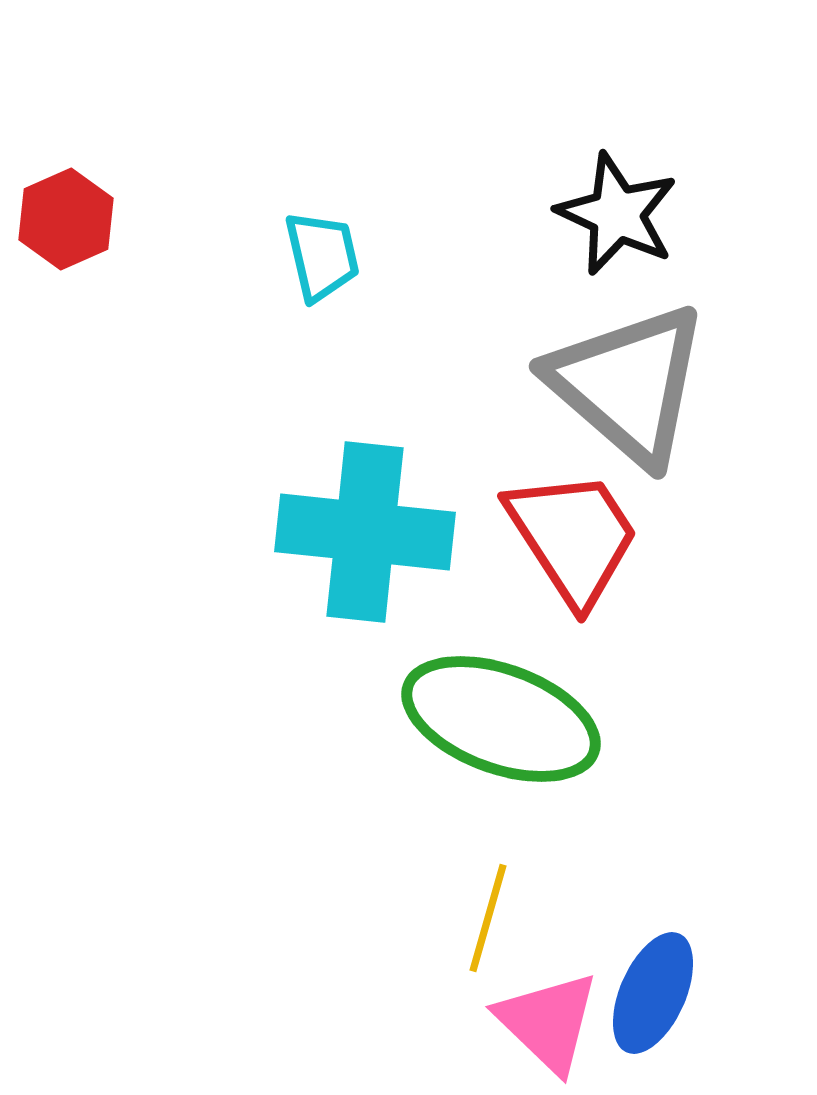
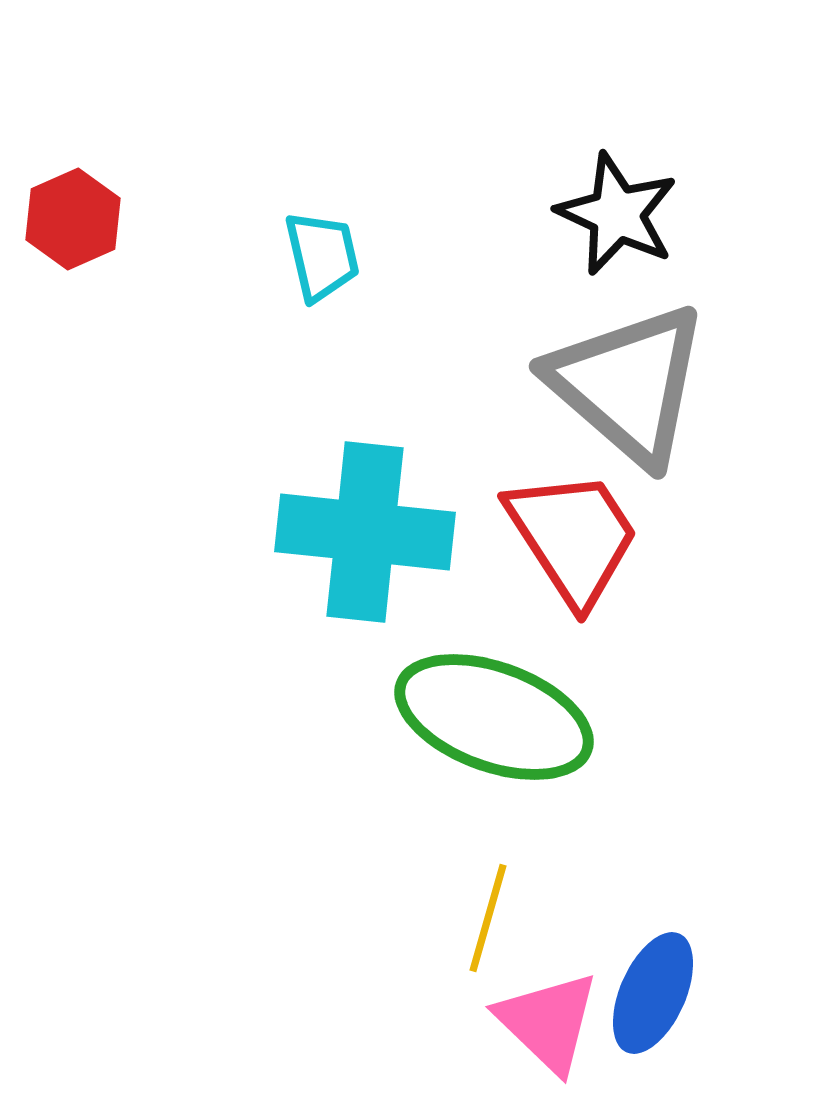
red hexagon: moved 7 px right
green ellipse: moved 7 px left, 2 px up
